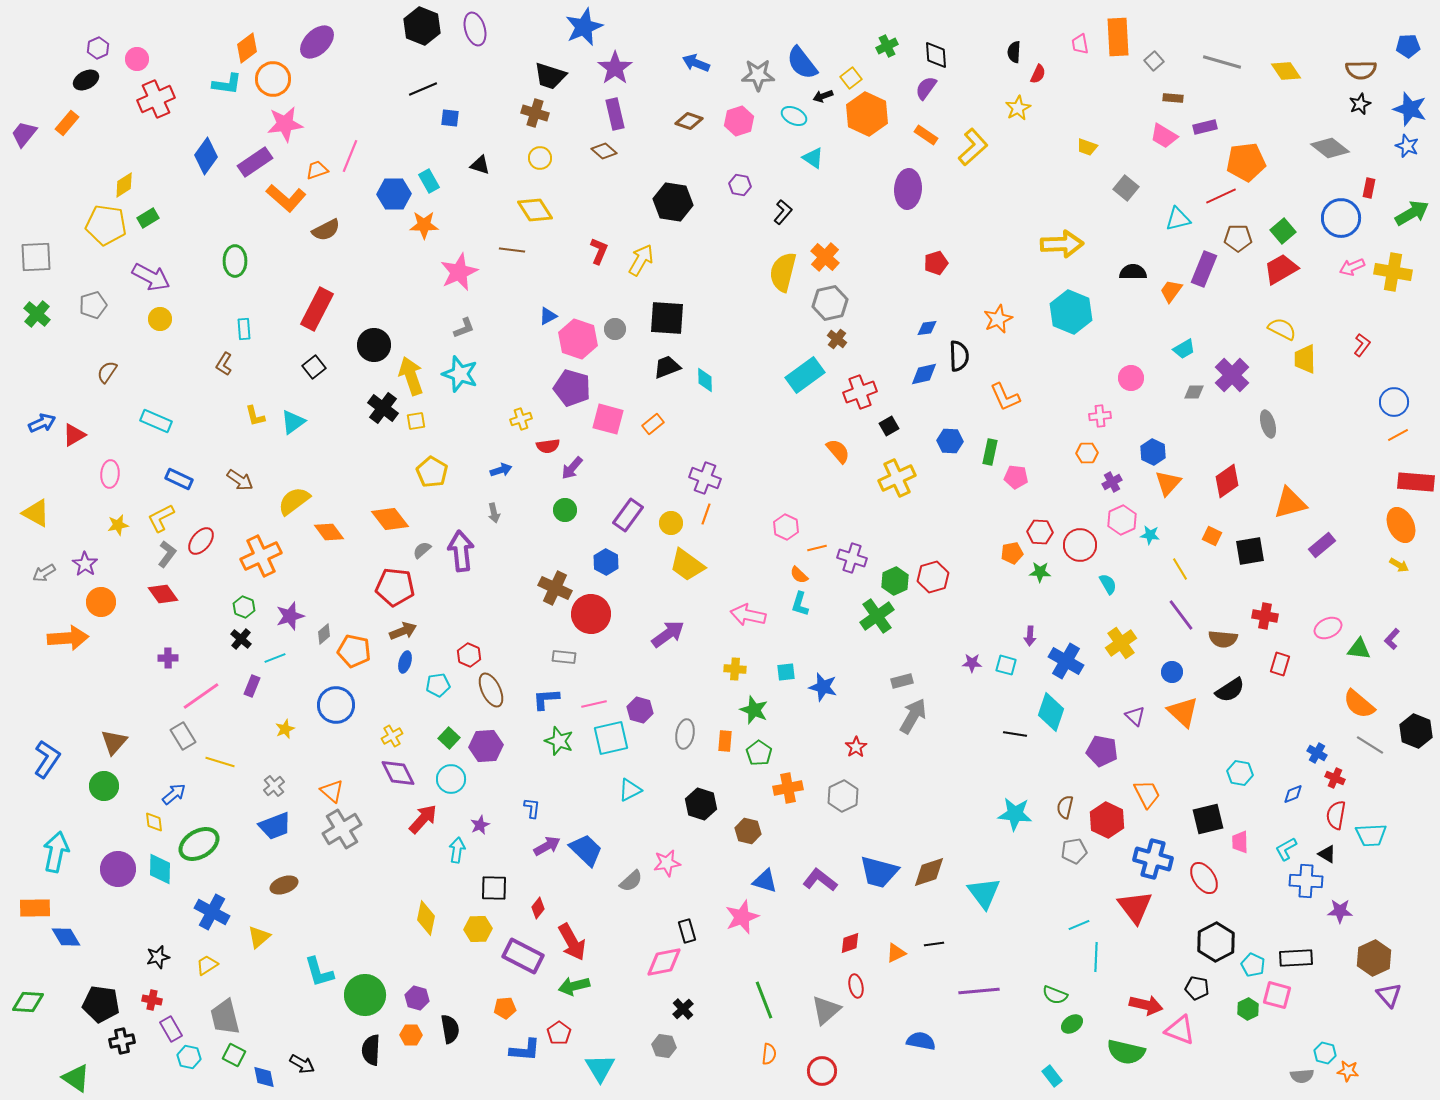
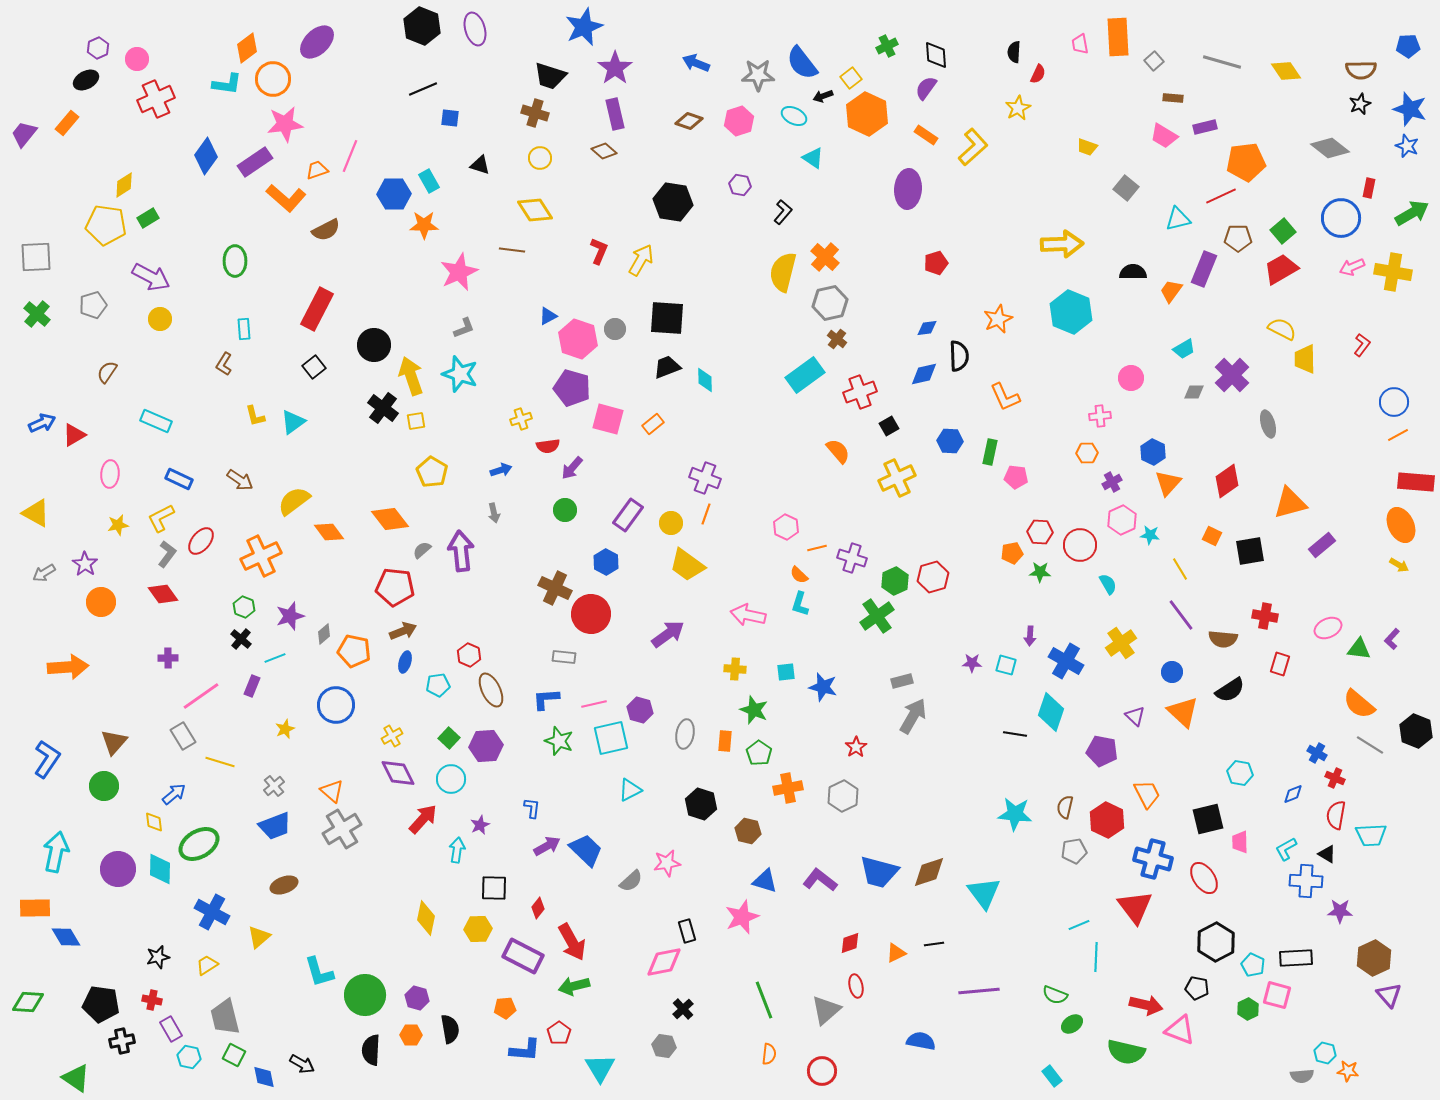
orange arrow at (68, 638): moved 29 px down
